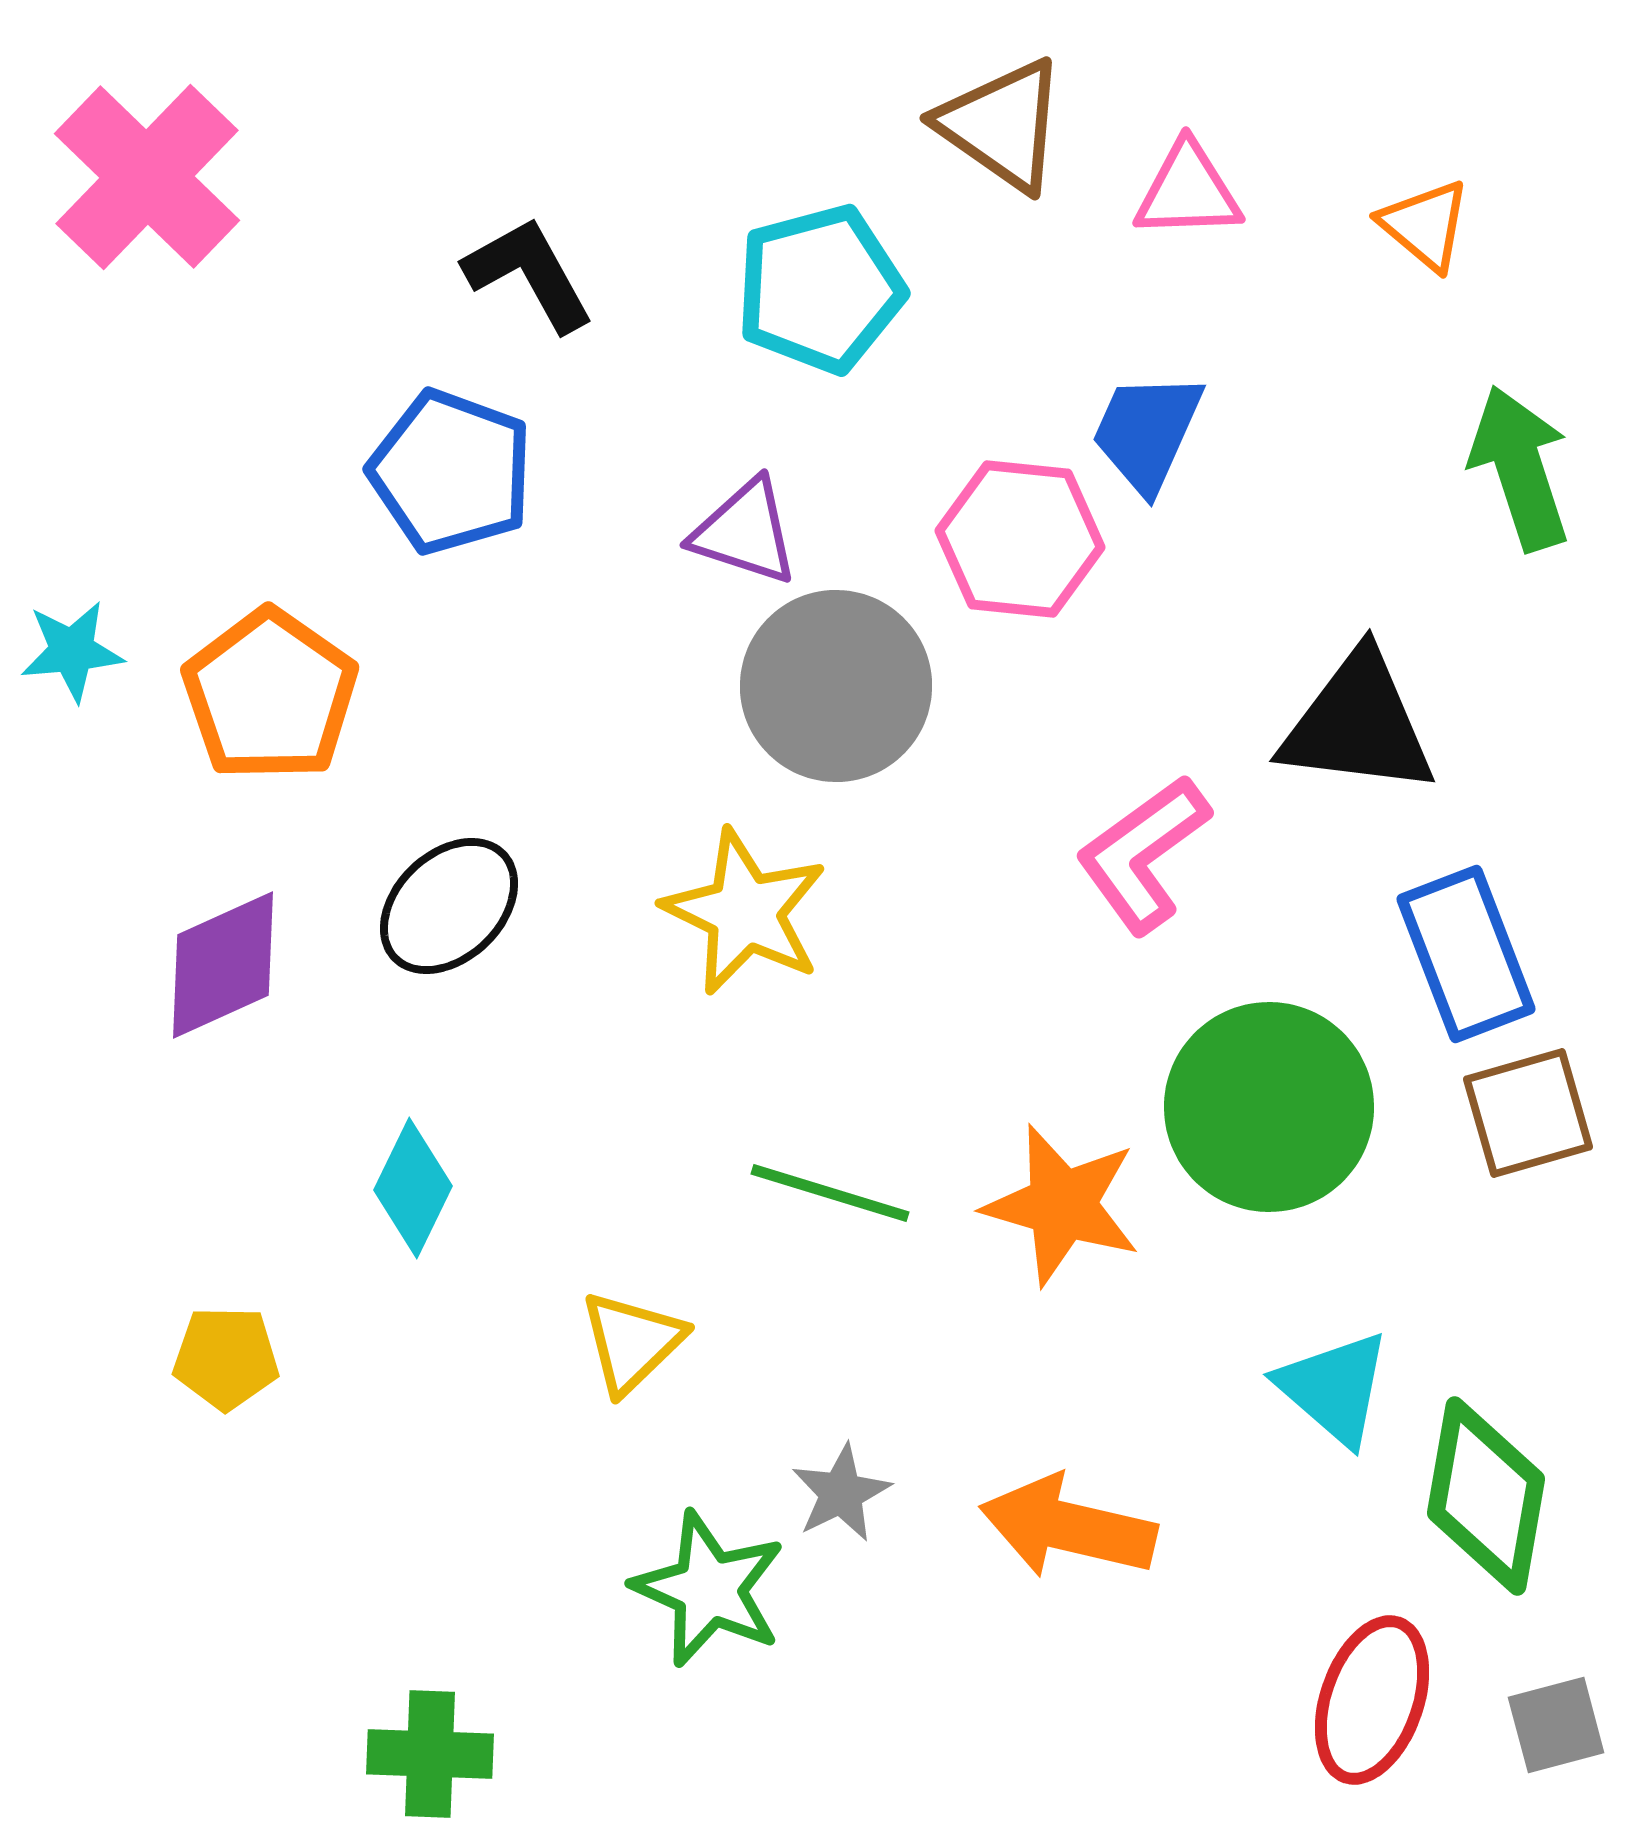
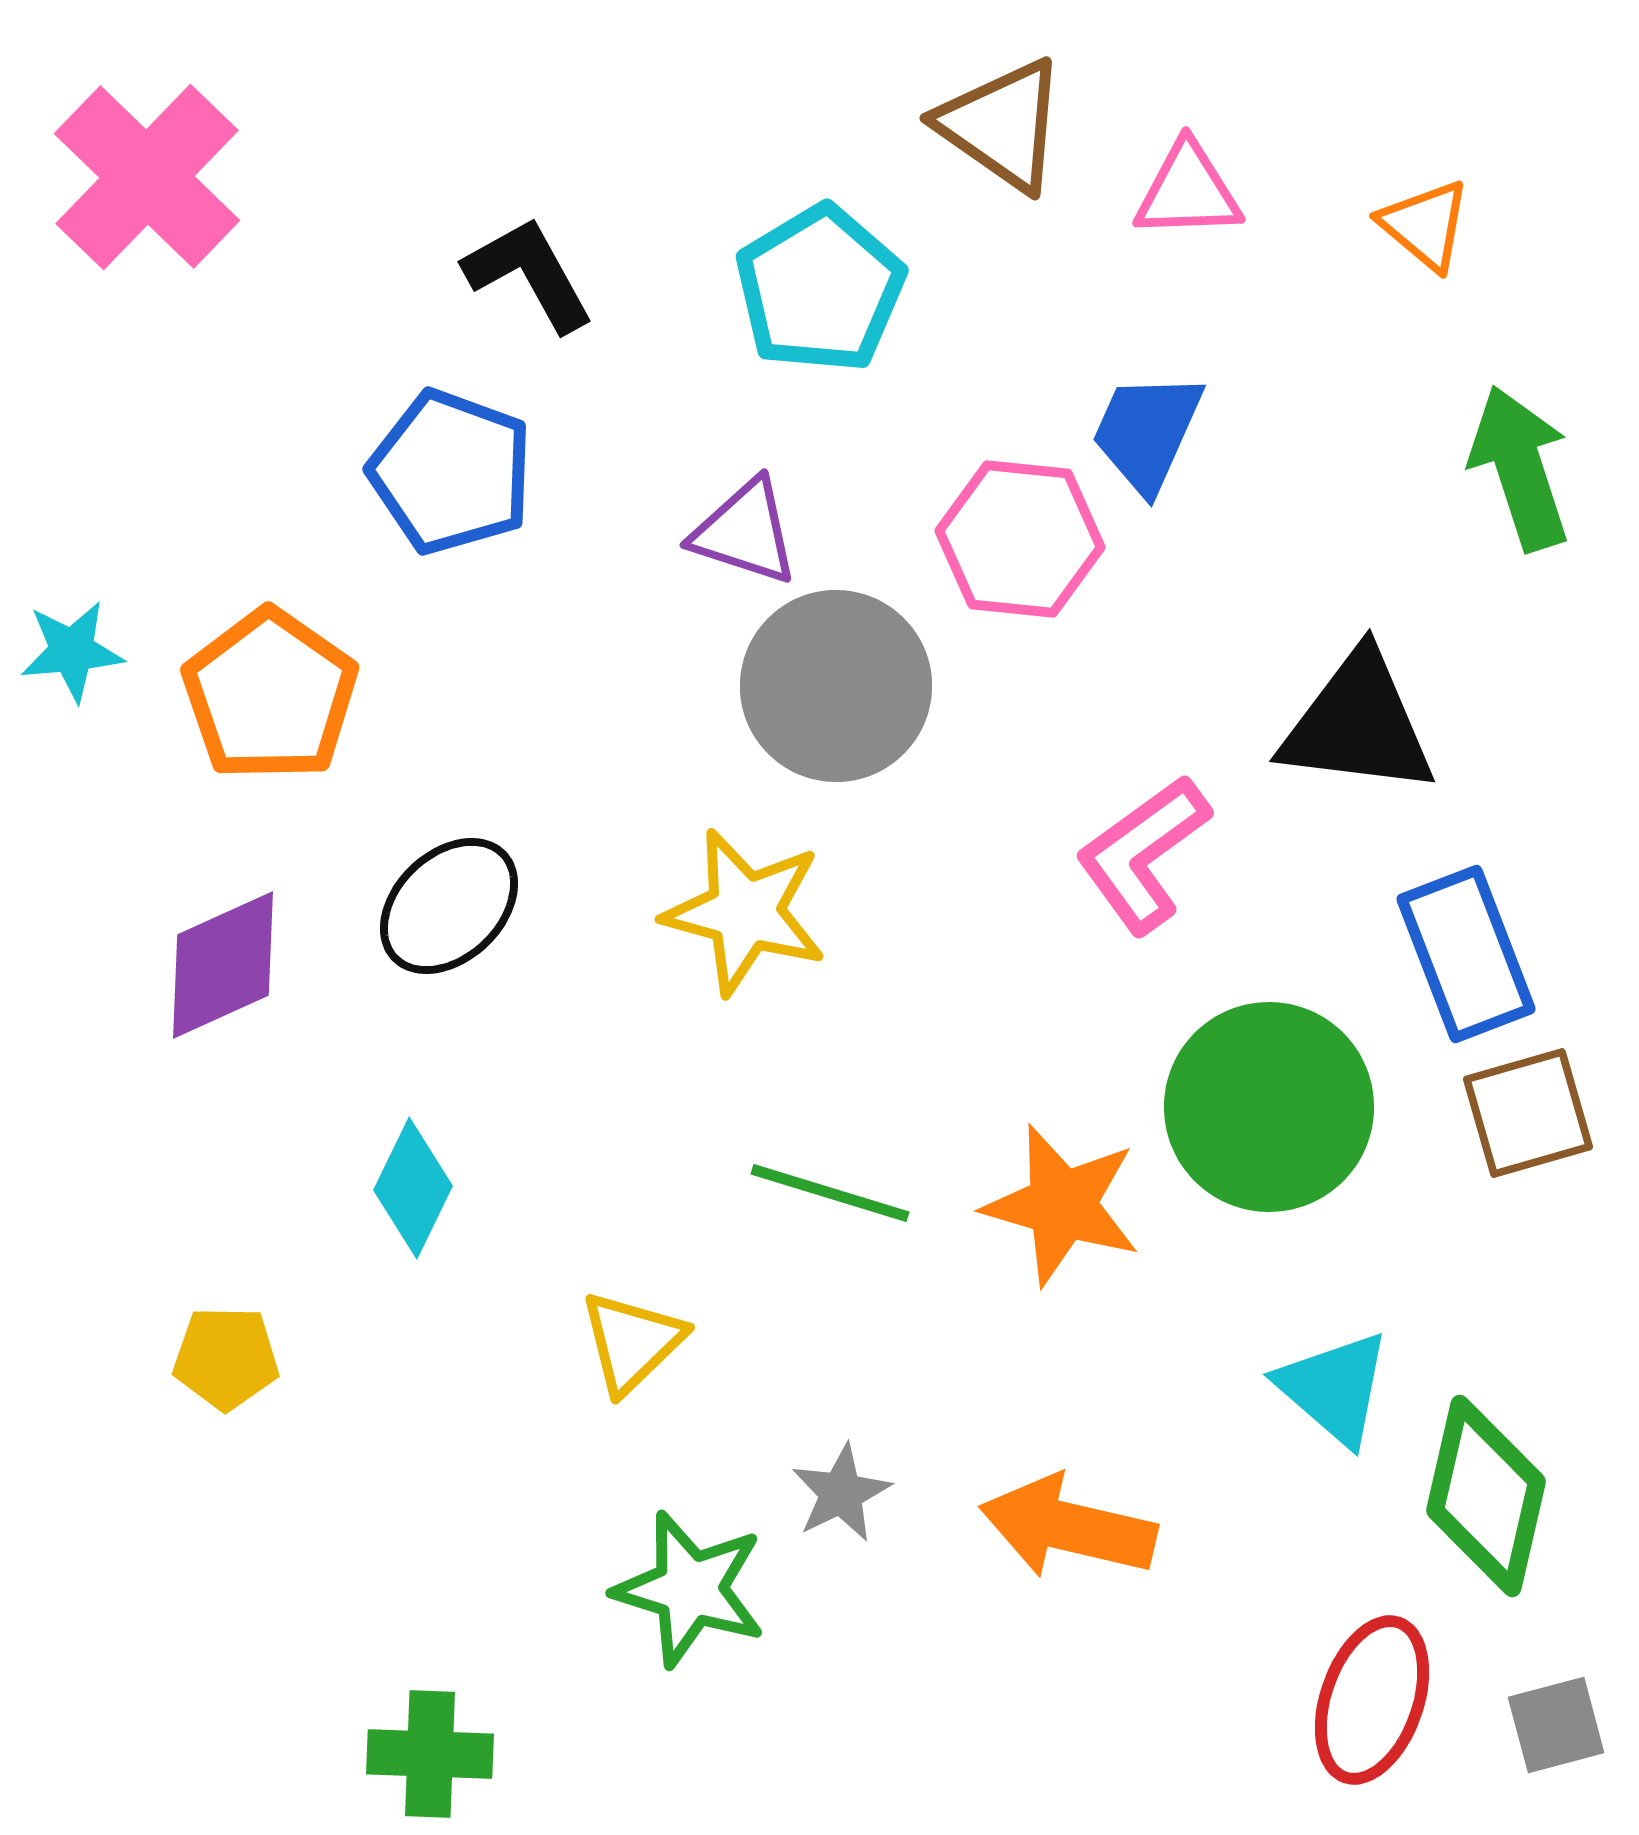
cyan pentagon: rotated 16 degrees counterclockwise
yellow star: rotated 11 degrees counterclockwise
green diamond: rotated 3 degrees clockwise
green star: moved 19 px left; rotated 7 degrees counterclockwise
